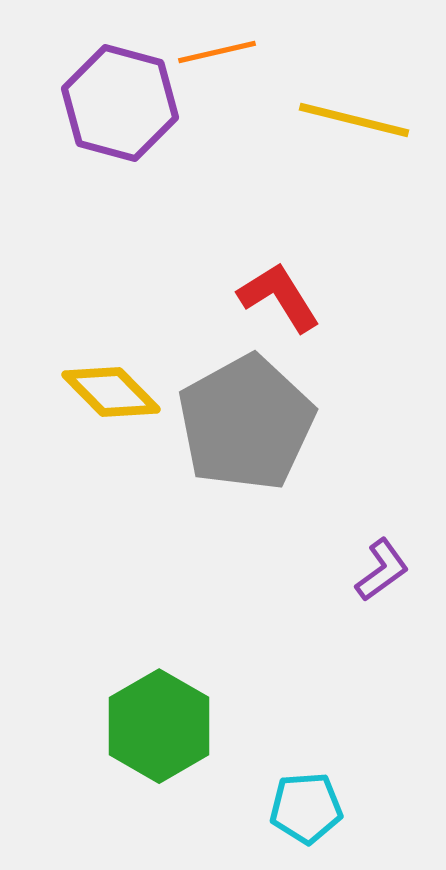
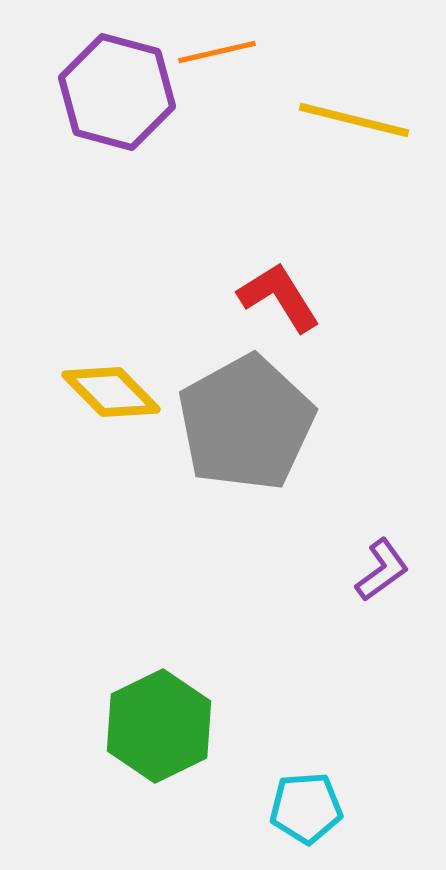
purple hexagon: moved 3 px left, 11 px up
green hexagon: rotated 4 degrees clockwise
